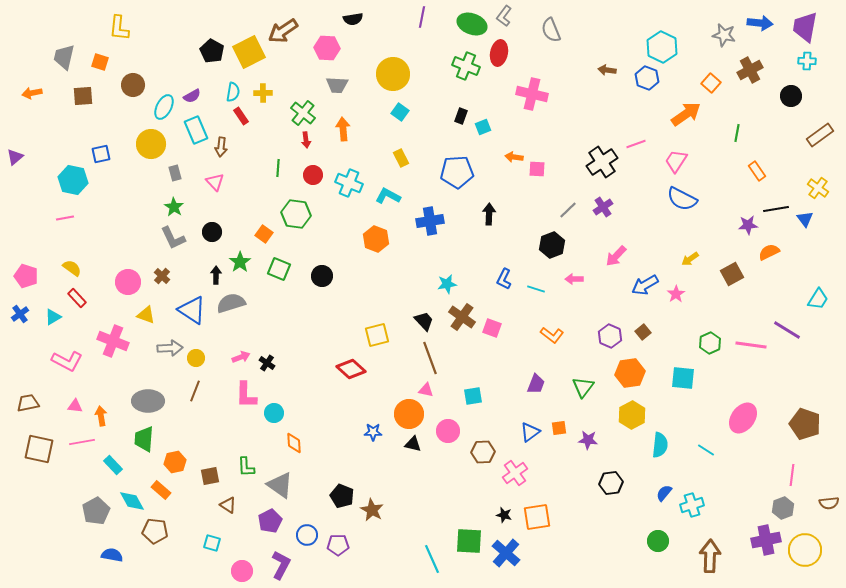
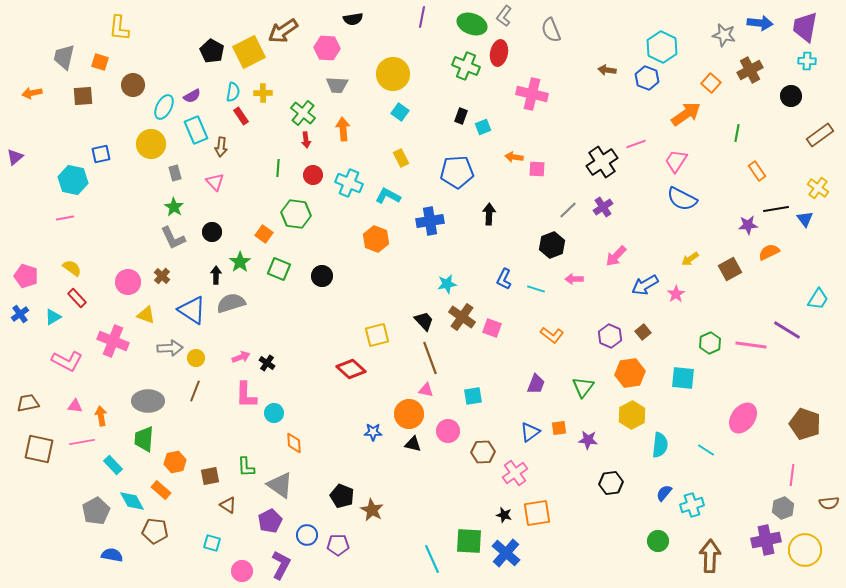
brown square at (732, 274): moved 2 px left, 5 px up
orange square at (537, 517): moved 4 px up
